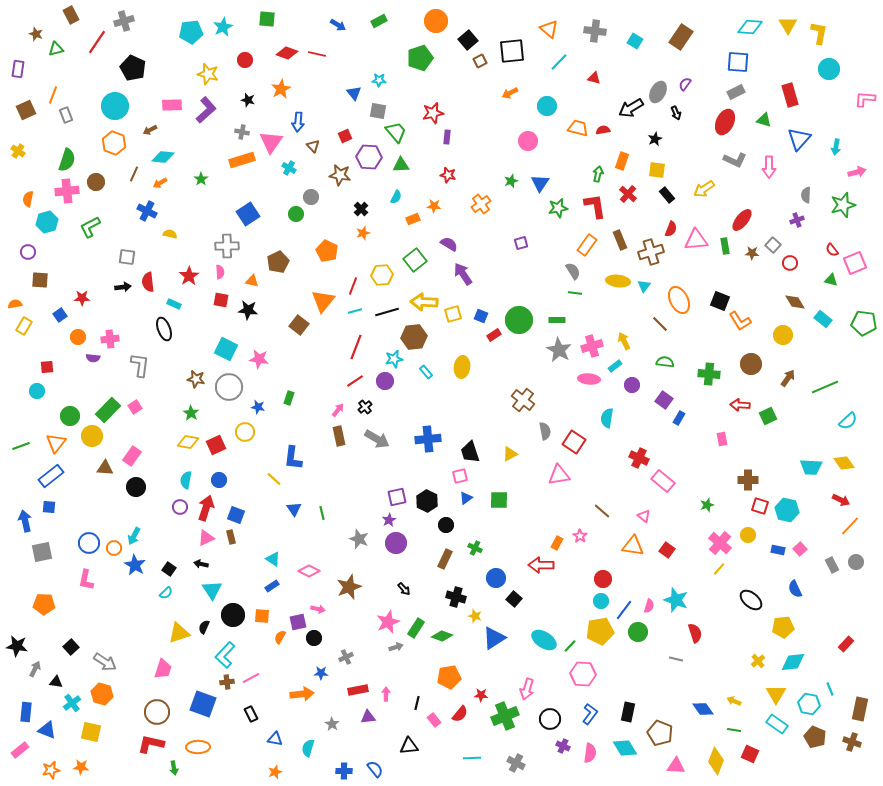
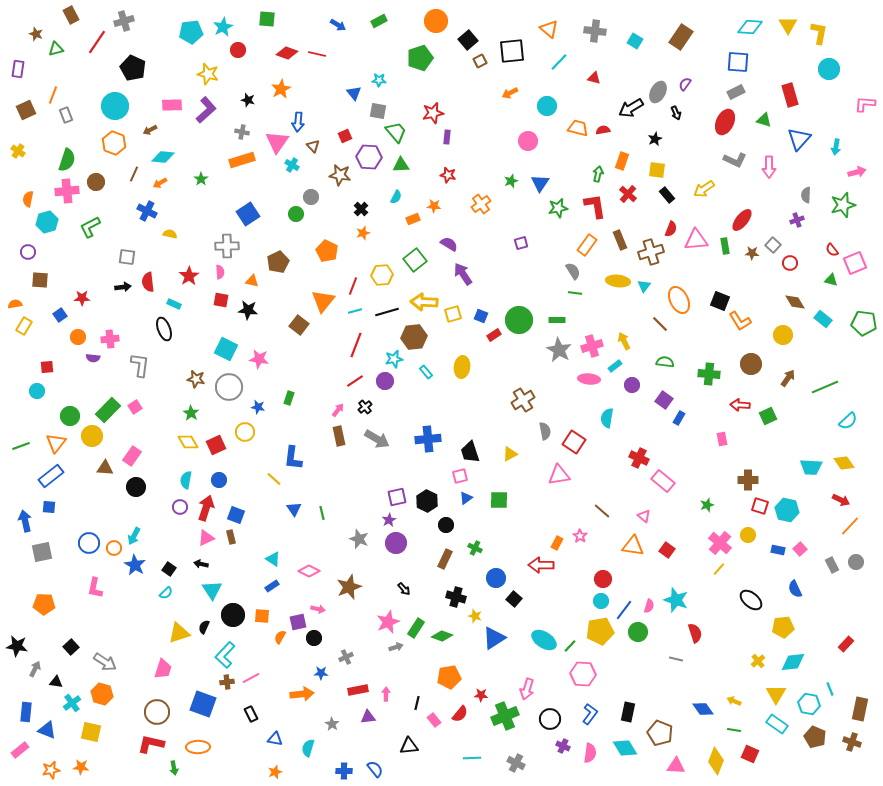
red circle at (245, 60): moved 7 px left, 10 px up
pink L-shape at (865, 99): moved 5 px down
pink triangle at (271, 142): moved 6 px right
cyan cross at (289, 168): moved 3 px right, 3 px up
red line at (356, 347): moved 2 px up
brown cross at (523, 400): rotated 20 degrees clockwise
yellow diamond at (188, 442): rotated 50 degrees clockwise
pink L-shape at (86, 580): moved 9 px right, 8 px down
